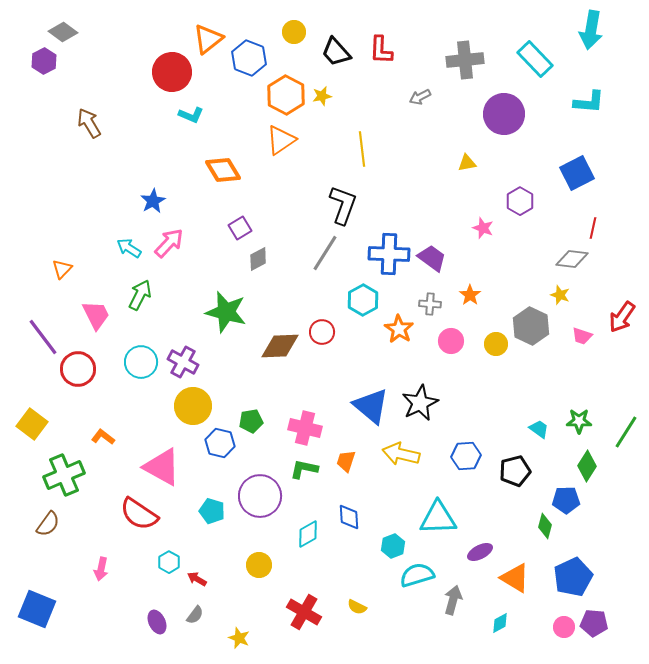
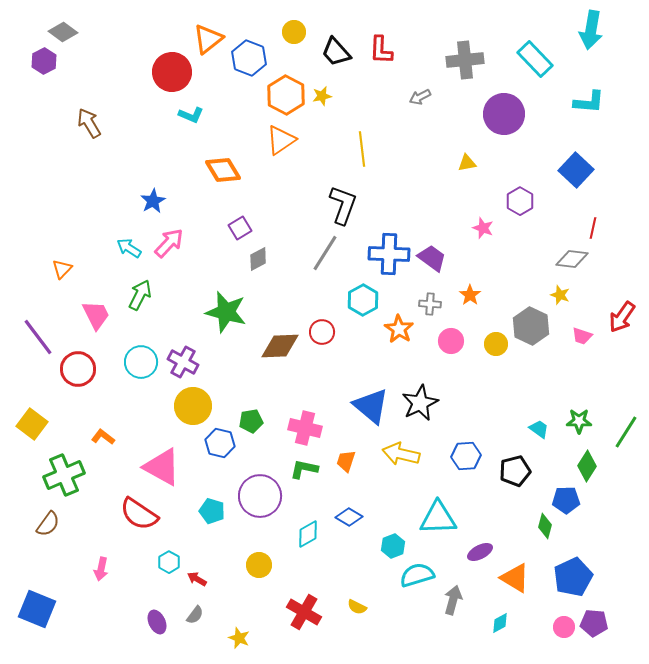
blue square at (577, 173): moved 1 px left, 3 px up; rotated 20 degrees counterclockwise
purple line at (43, 337): moved 5 px left
blue diamond at (349, 517): rotated 56 degrees counterclockwise
